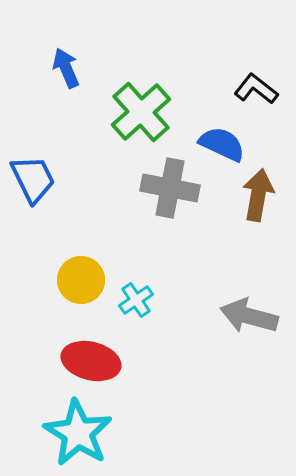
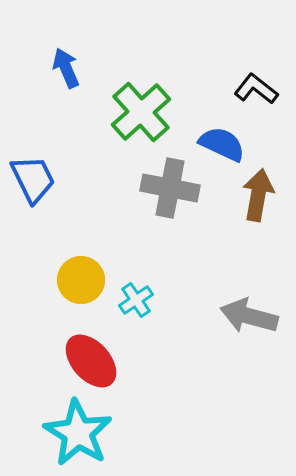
red ellipse: rotated 34 degrees clockwise
